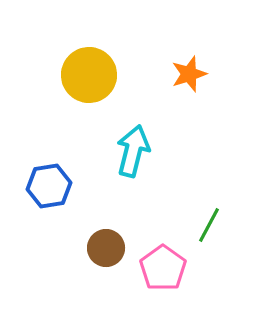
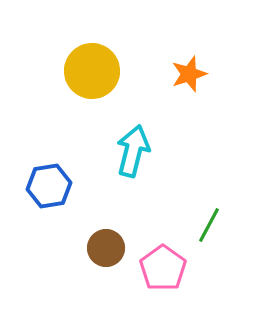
yellow circle: moved 3 px right, 4 px up
